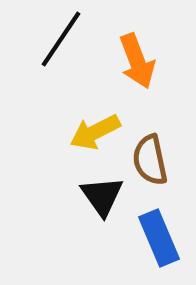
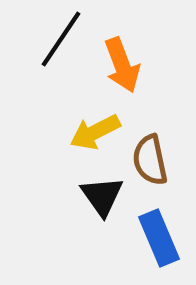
orange arrow: moved 15 px left, 4 px down
